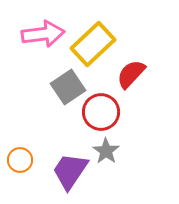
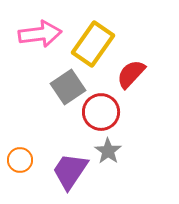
pink arrow: moved 3 px left
yellow rectangle: rotated 12 degrees counterclockwise
gray star: moved 2 px right
